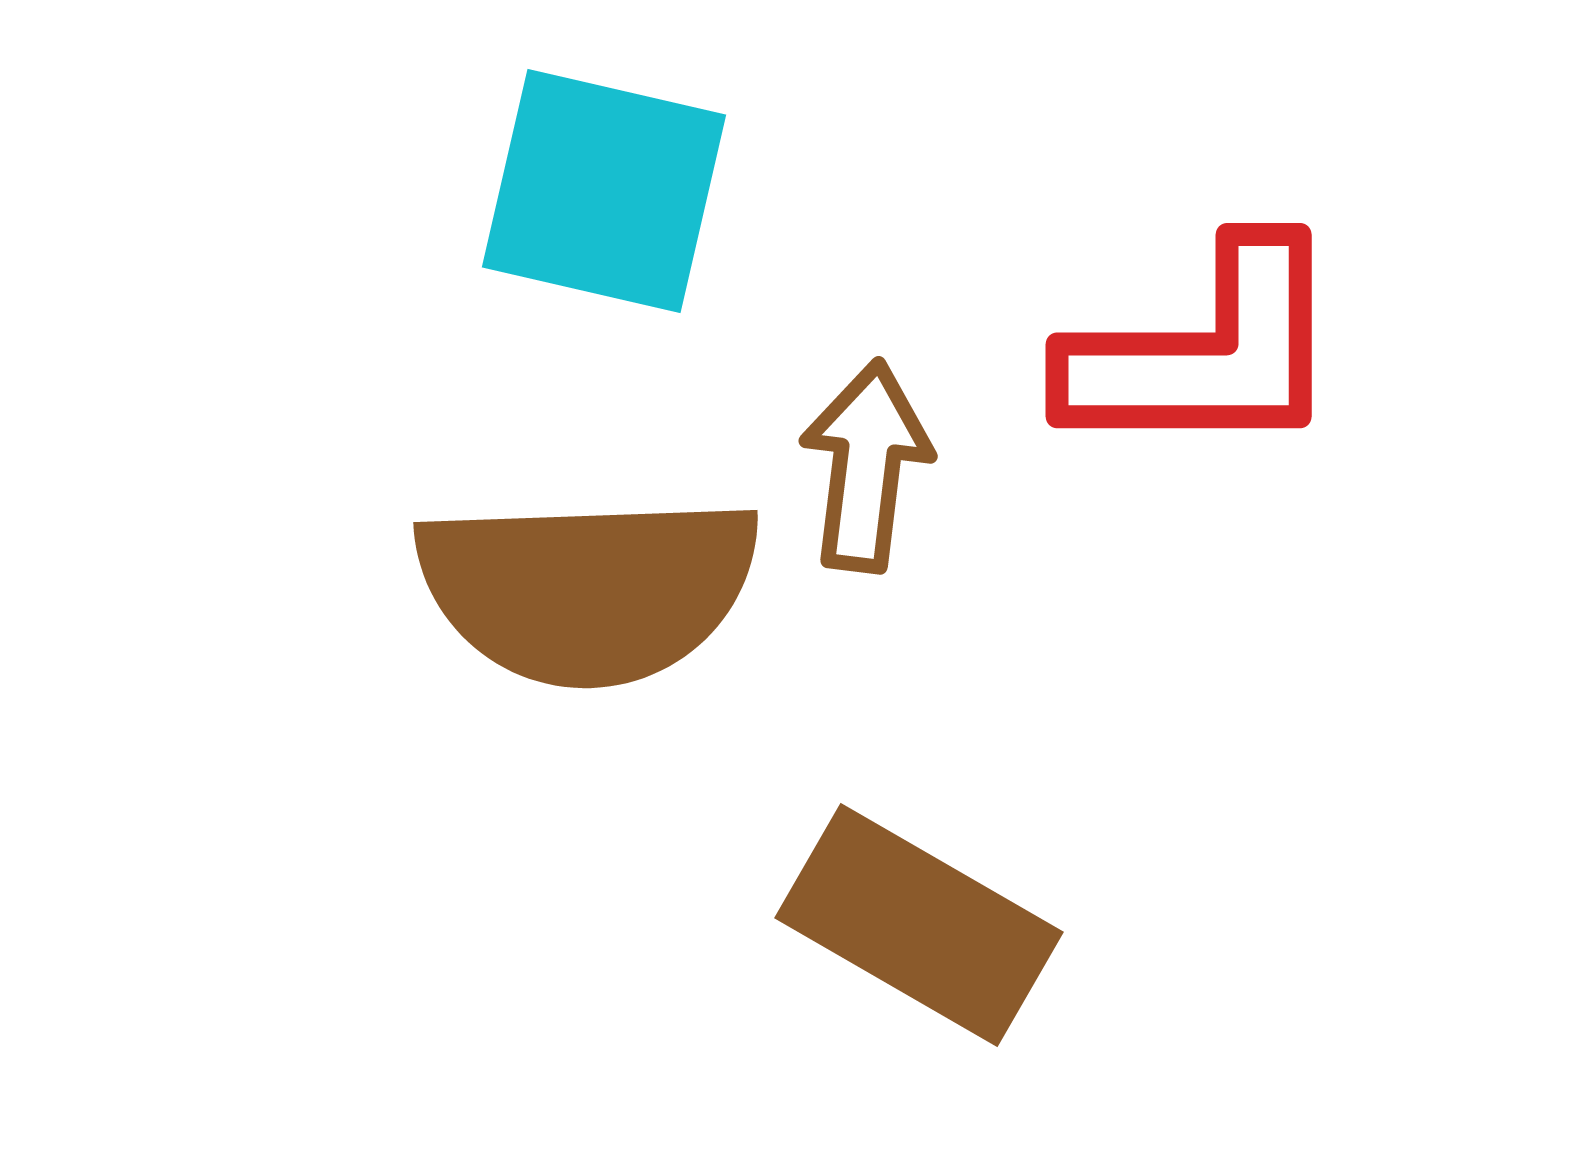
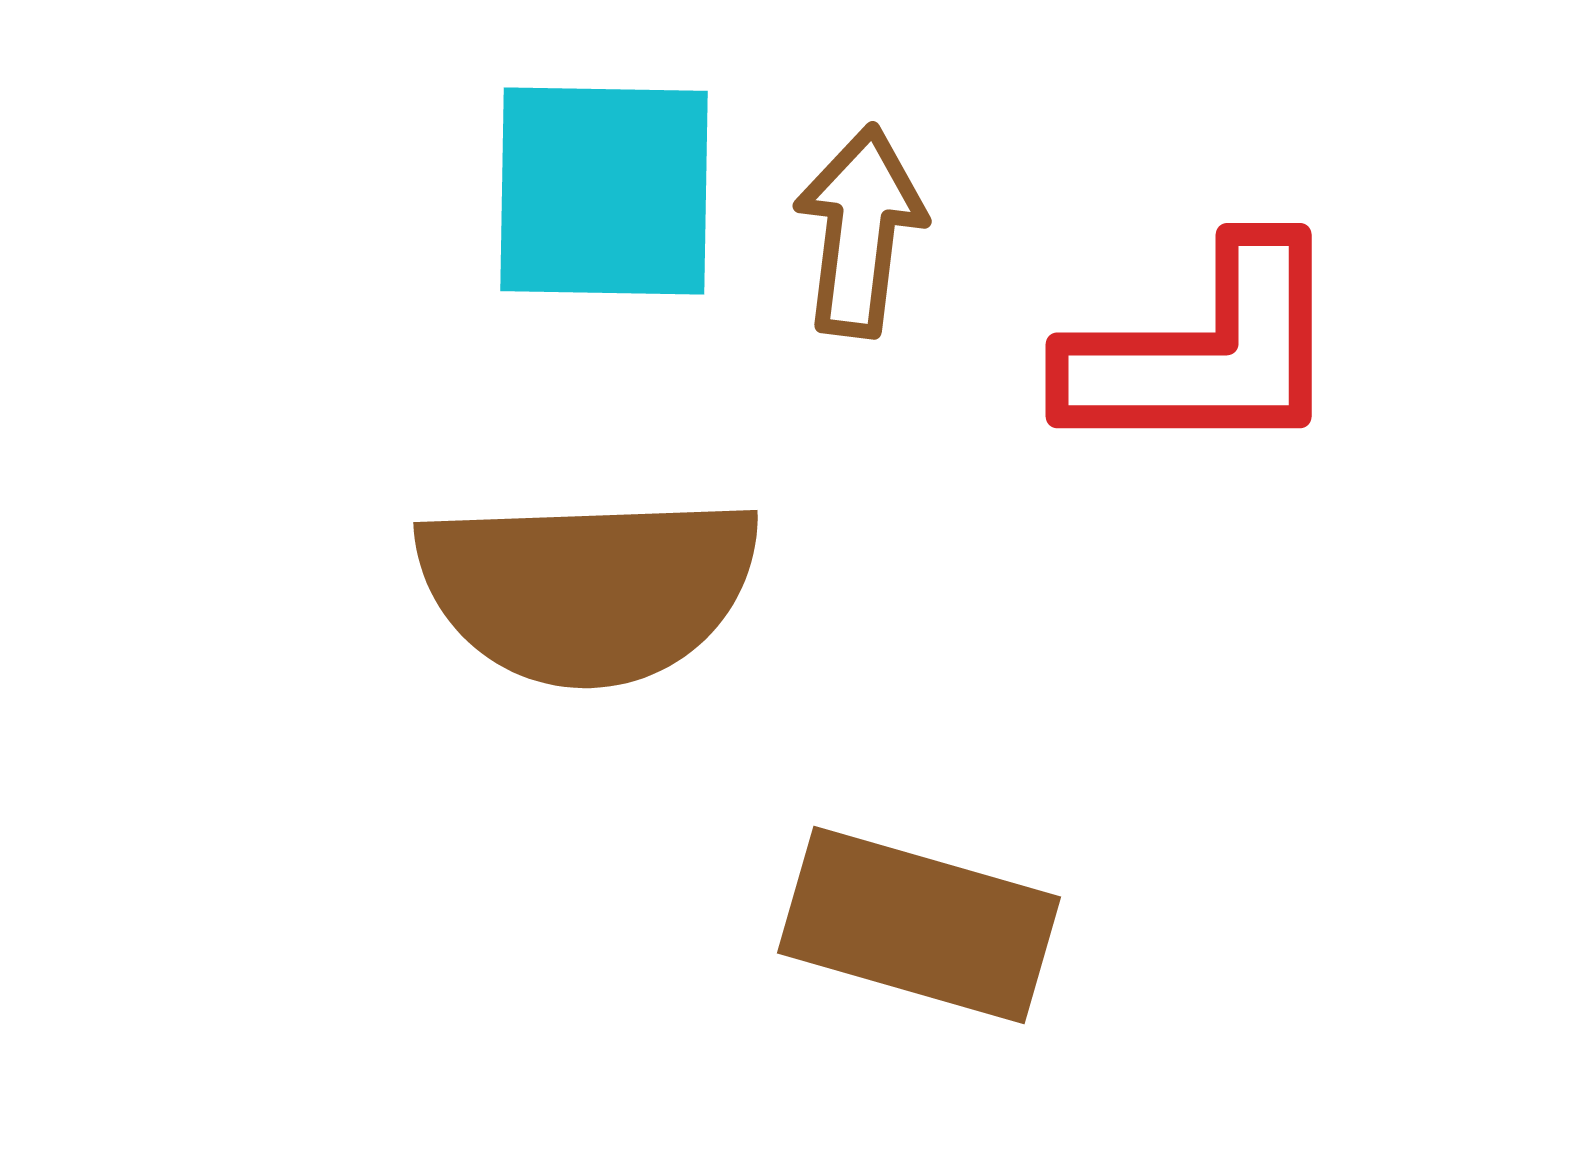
cyan square: rotated 12 degrees counterclockwise
brown arrow: moved 6 px left, 235 px up
brown rectangle: rotated 14 degrees counterclockwise
